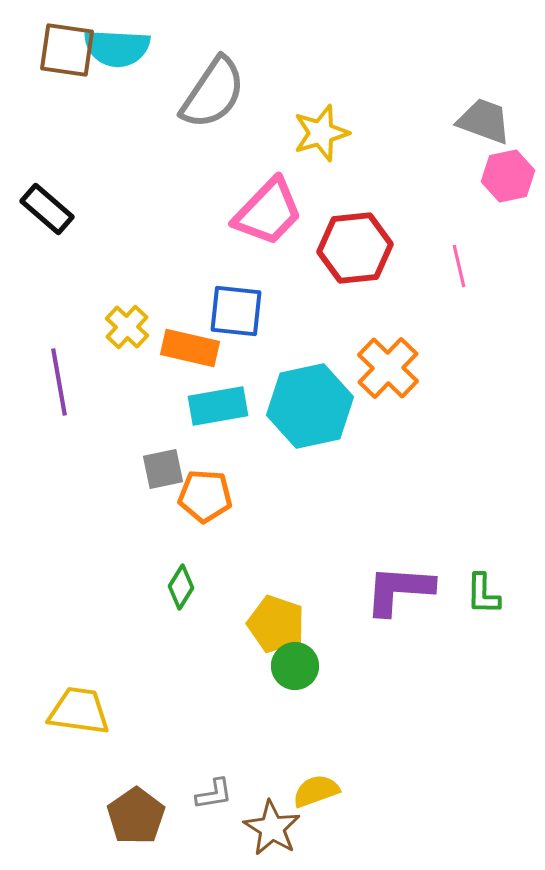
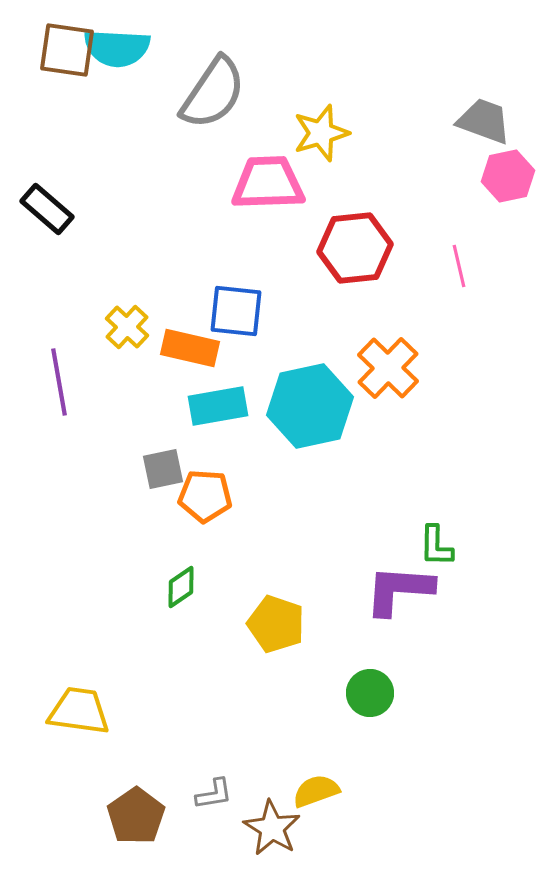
pink trapezoid: moved 29 px up; rotated 136 degrees counterclockwise
green diamond: rotated 24 degrees clockwise
green L-shape: moved 47 px left, 48 px up
green circle: moved 75 px right, 27 px down
